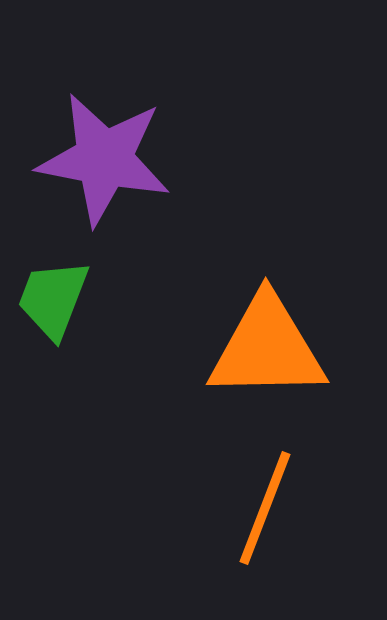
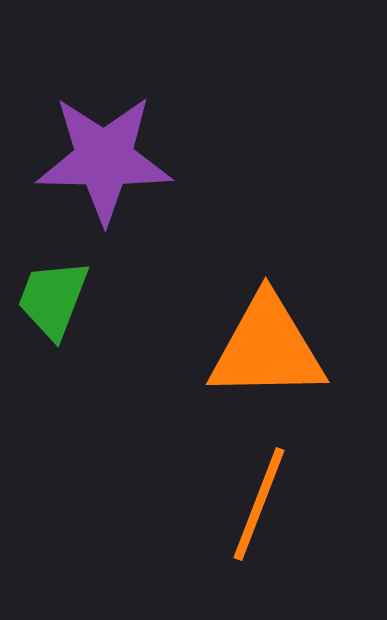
purple star: rotated 10 degrees counterclockwise
orange line: moved 6 px left, 4 px up
